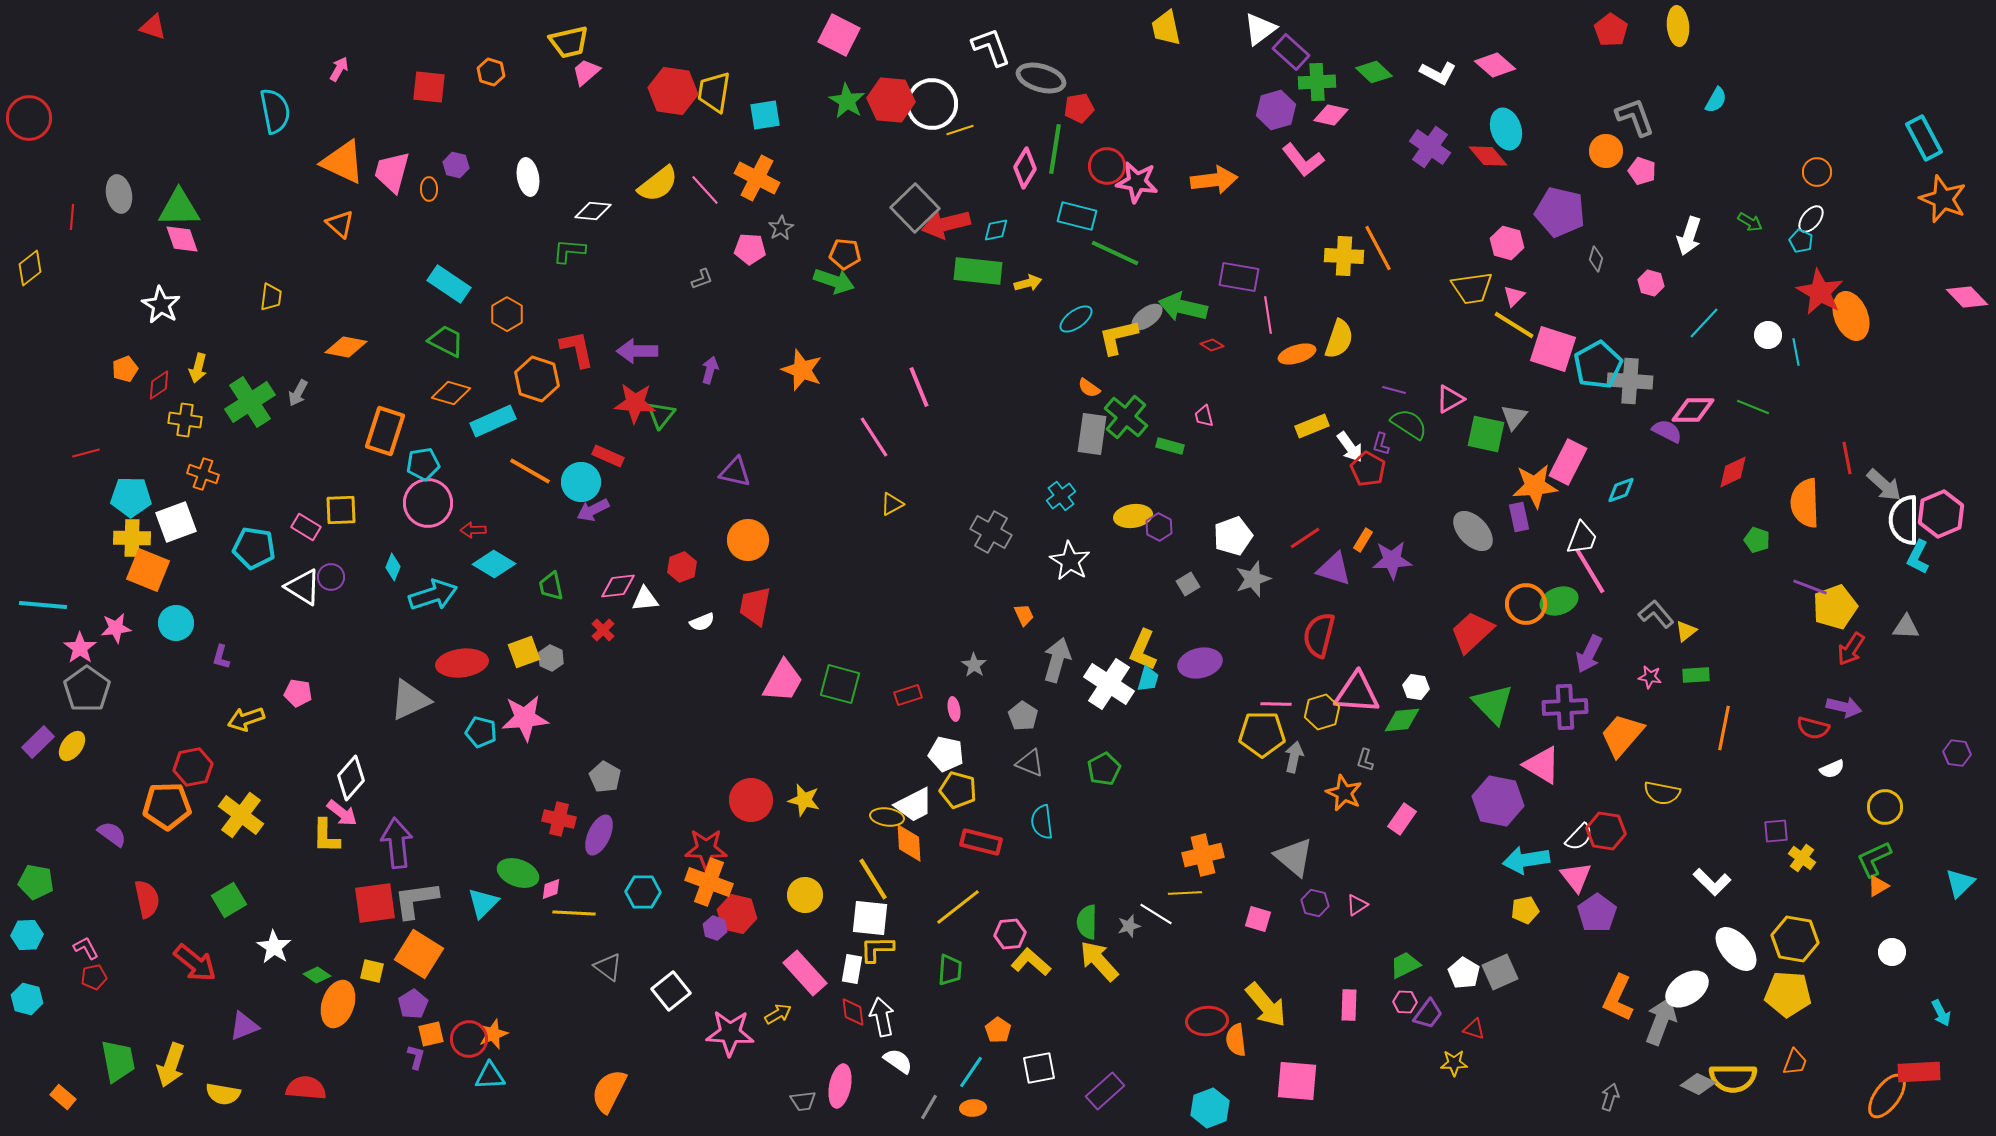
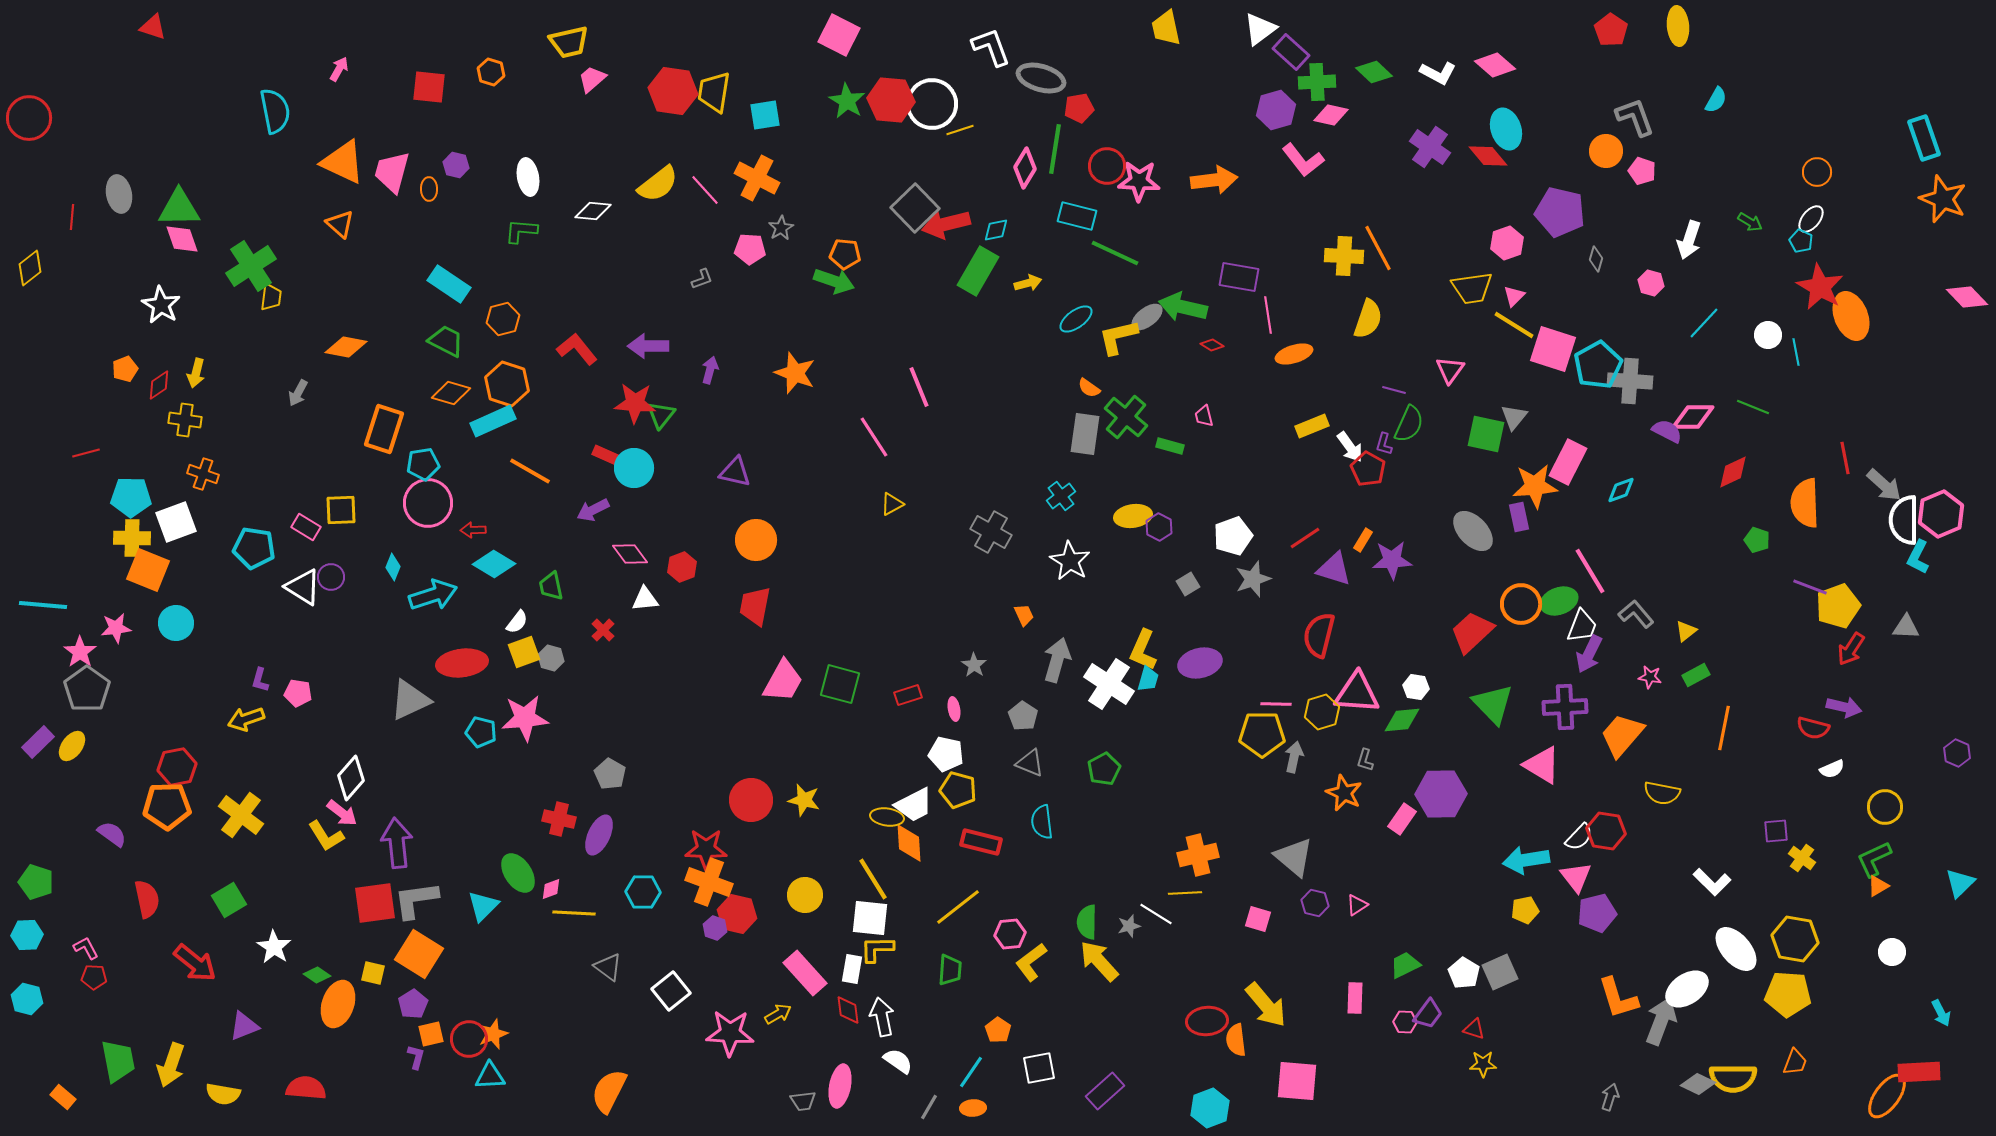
pink trapezoid at (586, 72): moved 6 px right, 7 px down
cyan rectangle at (1924, 138): rotated 9 degrees clockwise
pink star at (1137, 182): moved 2 px right, 1 px up; rotated 6 degrees counterclockwise
white arrow at (1689, 236): moved 4 px down
pink hexagon at (1507, 243): rotated 24 degrees clockwise
green L-shape at (569, 251): moved 48 px left, 20 px up
green rectangle at (978, 271): rotated 66 degrees counterclockwise
red star at (1820, 292): moved 5 px up
orange hexagon at (507, 314): moved 4 px left, 5 px down; rotated 16 degrees clockwise
yellow semicircle at (1339, 339): moved 29 px right, 20 px up
red L-shape at (577, 349): rotated 27 degrees counterclockwise
purple arrow at (637, 351): moved 11 px right, 5 px up
orange ellipse at (1297, 354): moved 3 px left
yellow arrow at (198, 368): moved 2 px left, 5 px down
orange star at (802, 370): moved 7 px left, 3 px down
orange hexagon at (537, 379): moved 30 px left, 5 px down
pink triangle at (1450, 399): moved 29 px up; rotated 24 degrees counterclockwise
green cross at (250, 402): moved 1 px right, 136 px up
pink diamond at (1693, 410): moved 7 px down
green semicircle at (1409, 424): rotated 81 degrees clockwise
orange rectangle at (385, 431): moved 1 px left, 2 px up
gray rectangle at (1092, 434): moved 7 px left
purple L-shape at (1381, 444): moved 3 px right
red line at (1847, 458): moved 2 px left
cyan circle at (581, 482): moved 53 px right, 14 px up
white trapezoid at (1582, 538): moved 88 px down
orange circle at (748, 540): moved 8 px right
pink diamond at (618, 586): moved 12 px right, 32 px up; rotated 60 degrees clockwise
orange circle at (1526, 604): moved 5 px left
yellow pentagon at (1835, 607): moved 3 px right, 1 px up
gray L-shape at (1656, 614): moved 20 px left
white semicircle at (702, 622): moved 185 px left; rotated 30 degrees counterclockwise
pink star at (80, 648): moved 4 px down
purple L-shape at (221, 657): moved 39 px right, 23 px down
gray hexagon at (551, 658): rotated 10 degrees counterclockwise
green rectangle at (1696, 675): rotated 24 degrees counterclockwise
purple hexagon at (1957, 753): rotated 16 degrees clockwise
red hexagon at (193, 767): moved 16 px left
gray pentagon at (605, 777): moved 5 px right, 3 px up
purple hexagon at (1498, 801): moved 57 px left, 7 px up; rotated 12 degrees counterclockwise
yellow L-shape at (326, 836): rotated 33 degrees counterclockwise
orange cross at (1203, 855): moved 5 px left
green ellipse at (518, 873): rotated 36 degrees clockwise
green pentagon at (36, 882): rotated 8 degrees clockwise
cyan triangle at (483, 903): moved 3 px down
purple pentagon at (1597, 913): rotated 21 degrees clockwise
yellow L-shape at (1031, 962): rotated 78 degrees counterclockwise
yellow square at (372, 971): moved 1 px right, 2 px down
red pentagon at (94, 977): rotated 15 degrees clockwise
orange L-shape at (1618, 998): rotated 42 degrees counterclockwise
pink hexagon at (1405, 1002): moved 20 px down
pink rectangle at (1349, 1005): moved 6 px right, 7 px up
red diamond at (853, 1012): moved 5 px left, 2 px up
yellow star at (1454, 1063): moved 29 px right, 1 px down
